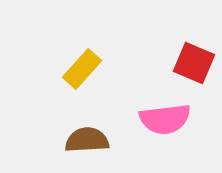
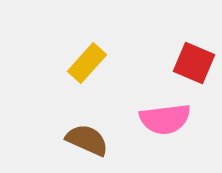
yellow rectangle: moved 5 px right, 6 px up
brown semicircle: rotated 27 degrees clockwise
